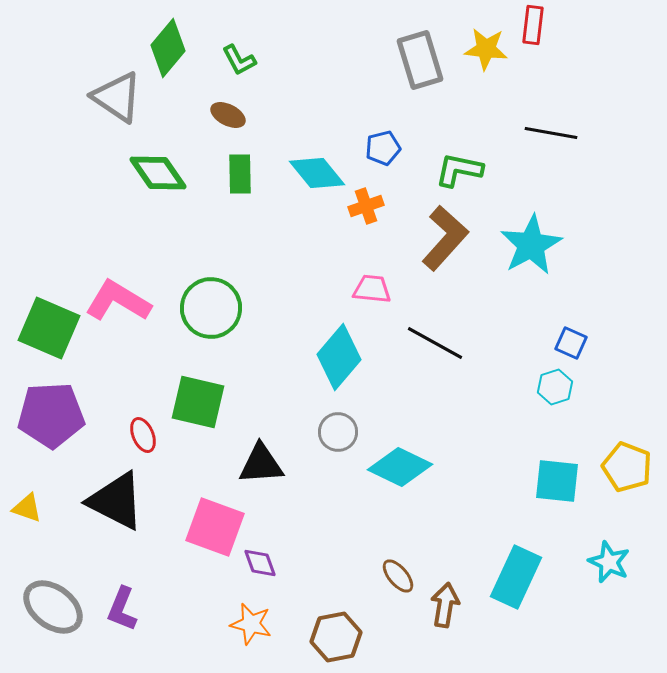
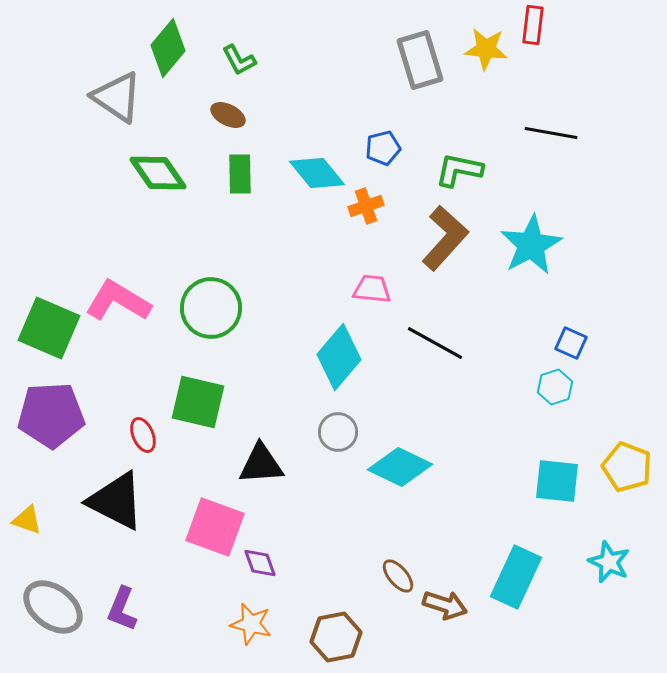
yellow triangle at (27, 508): moved 12 px down
brown arrow at (445, 605): rotated 99 degrees clockwise
